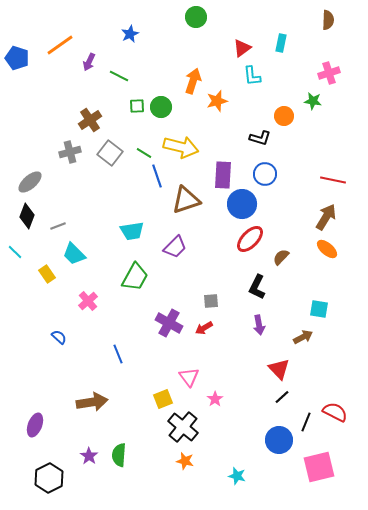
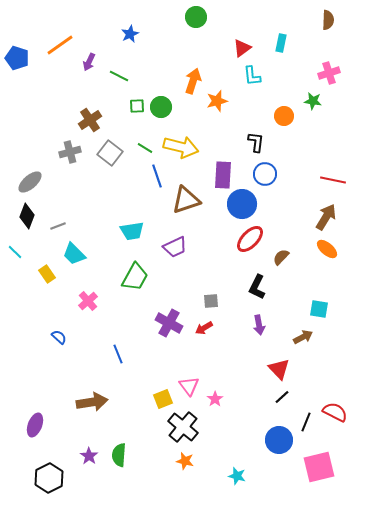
black L-shape at (260, 138): moved 4 px left, 4 px down; rotated 100 degrees counterclockwise
green line at (144, 153): moved 1 px right, 5 px up
purple trapezoid at (175, 247): rotated 20 degrees clockwise
pink triangle at (189, 377): moved 9 px down
